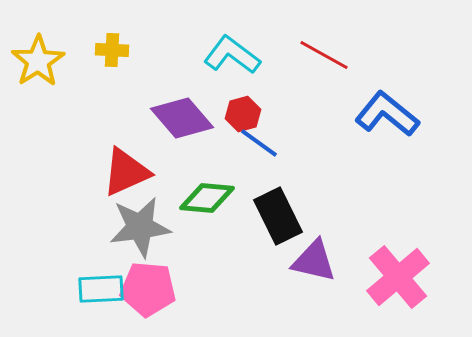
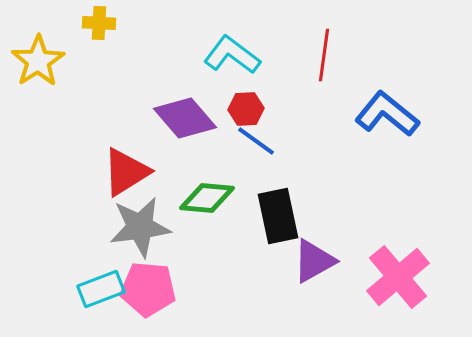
yellow cross: moved 13 px left, 27 px up
red line: rotated 69 degrees clockwise
red hexagon: moved 3 px right, 5 px up; rotated 12 degrees clockwise
purple diamond: moved 3 px right
blue line: moved 3 px left, 2 px up
red triangle: rotated 8 degrees counterclockwise
black rectangle: rotated 14 degrees clockwise
purple triangle: rotated 42 degrees counterclockwise
cyan rectangle: rotated 18 degrees counterclockwise
